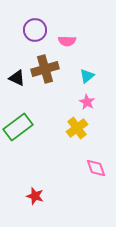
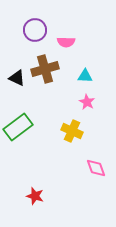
pink semicircle: moved 1 px left, 1 px down
cyan triangle: moved 2 px left; rotated 42 degrees clockwise
yellow cross: moved 5 px left, 3 px down; rotated 30 degrees counterclockwise
